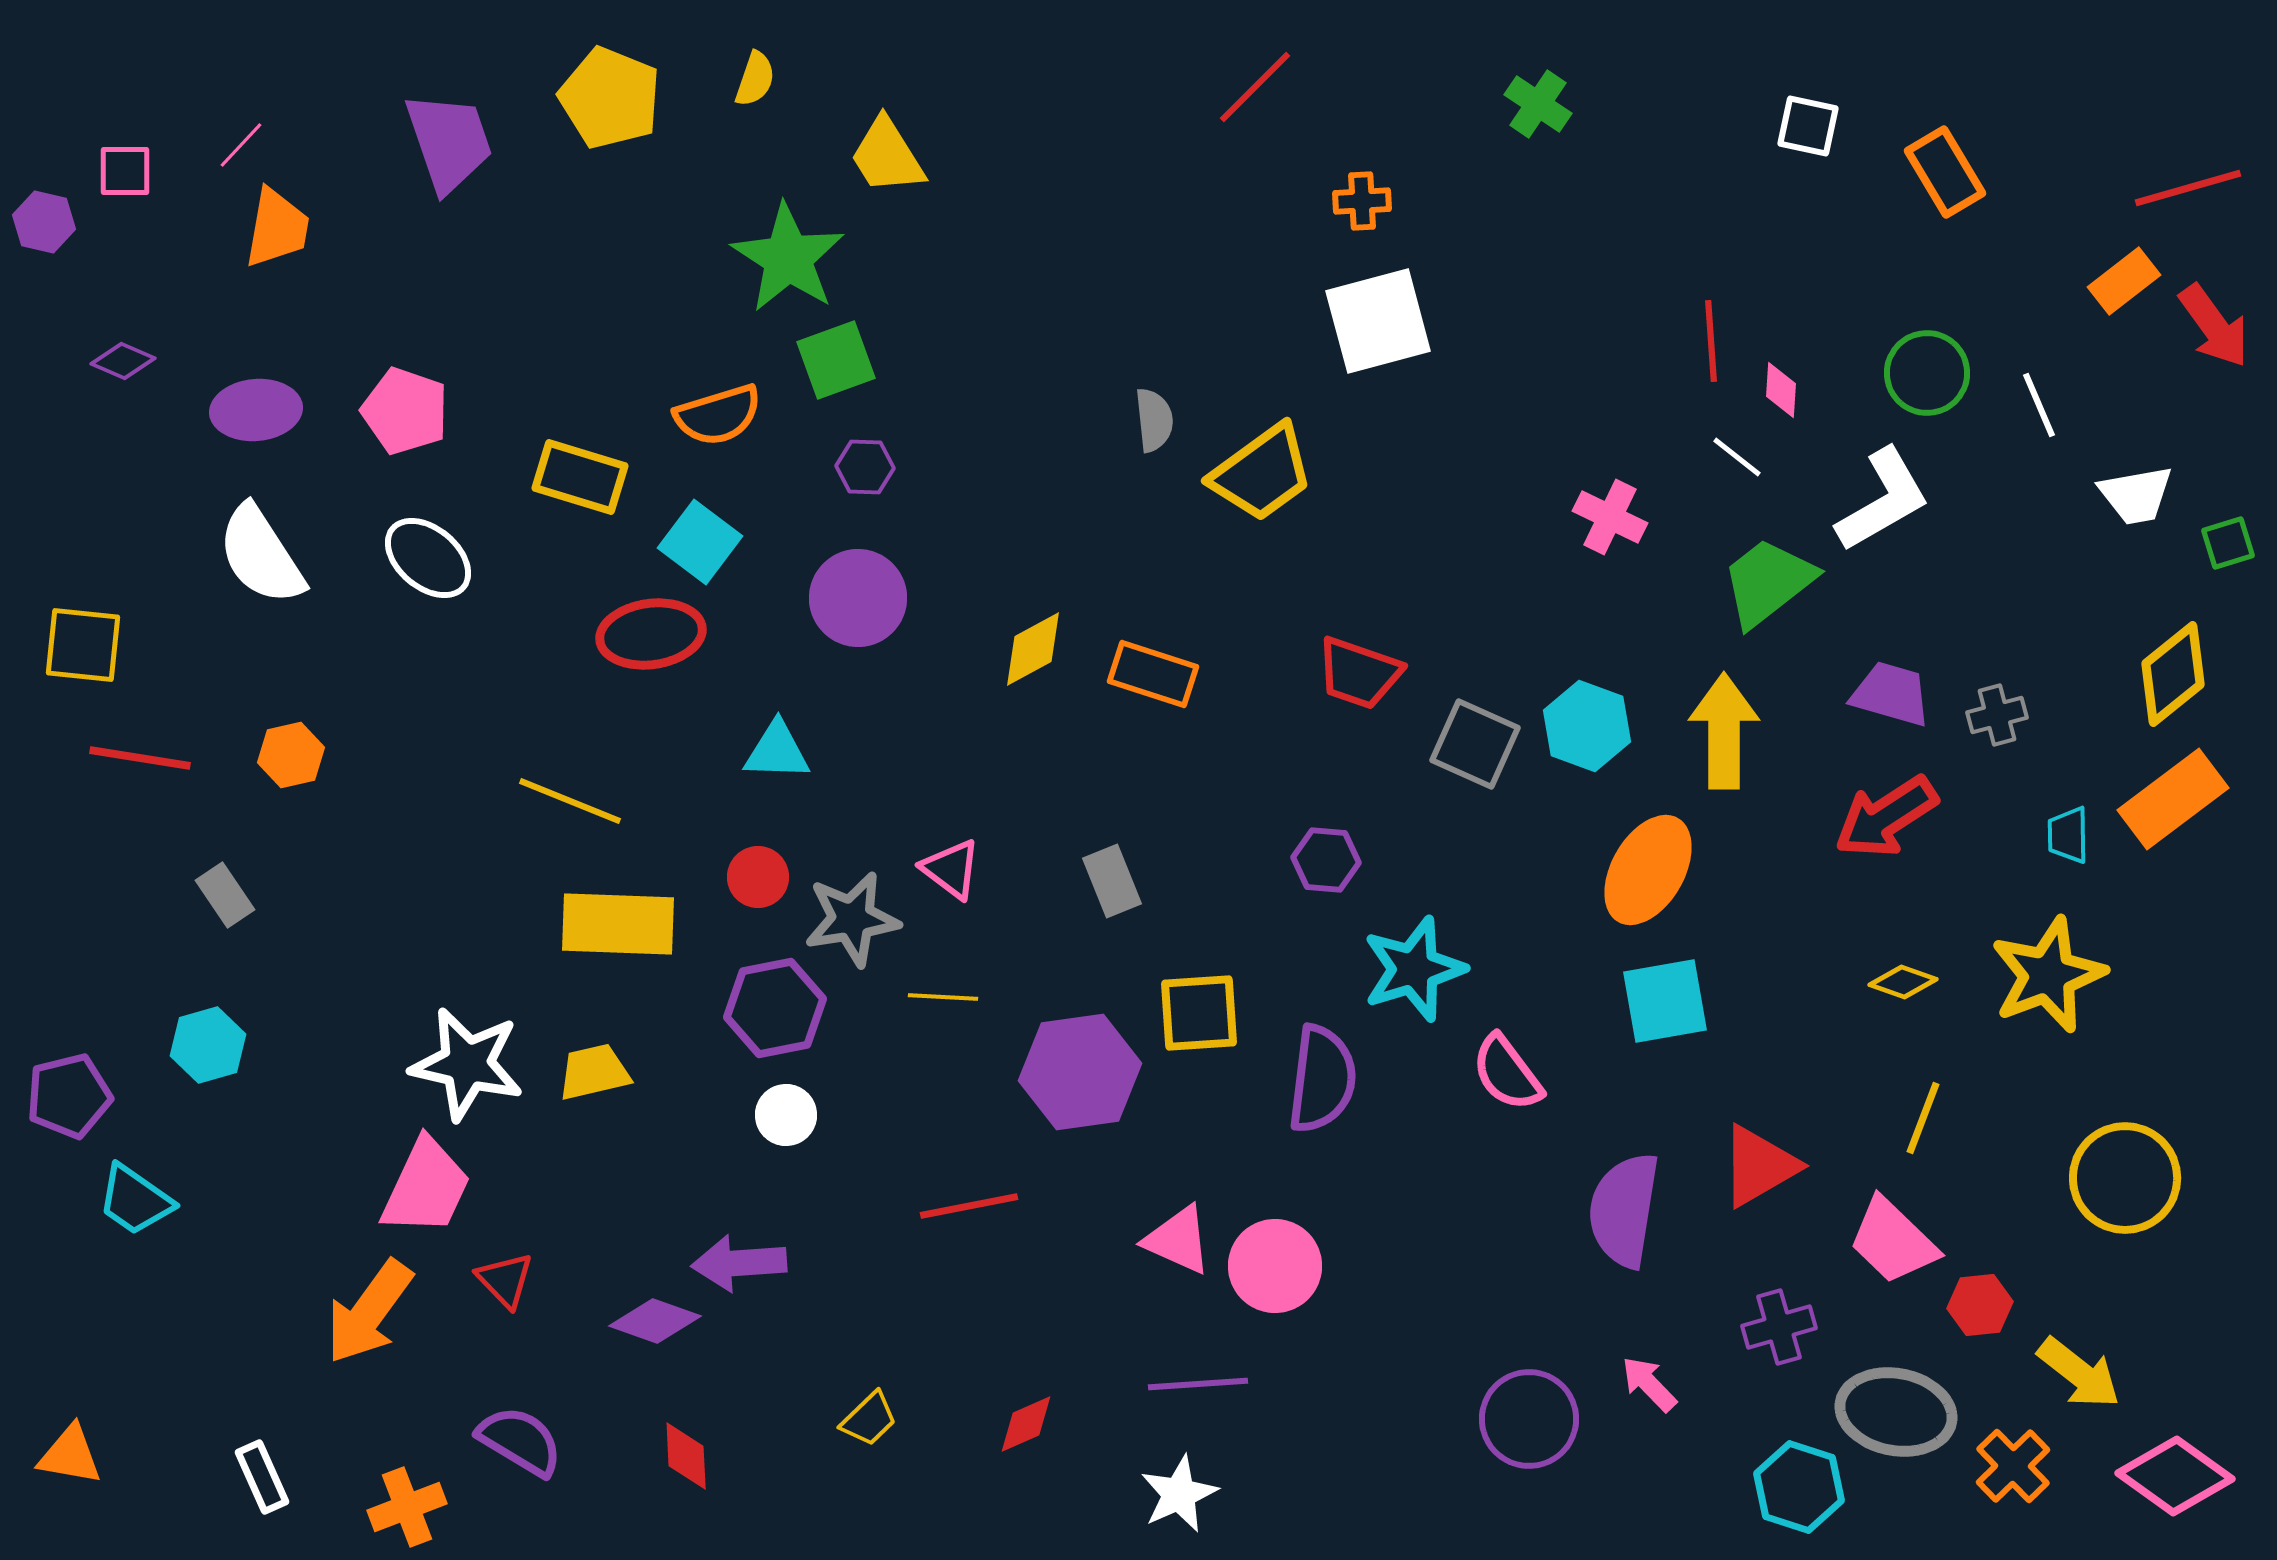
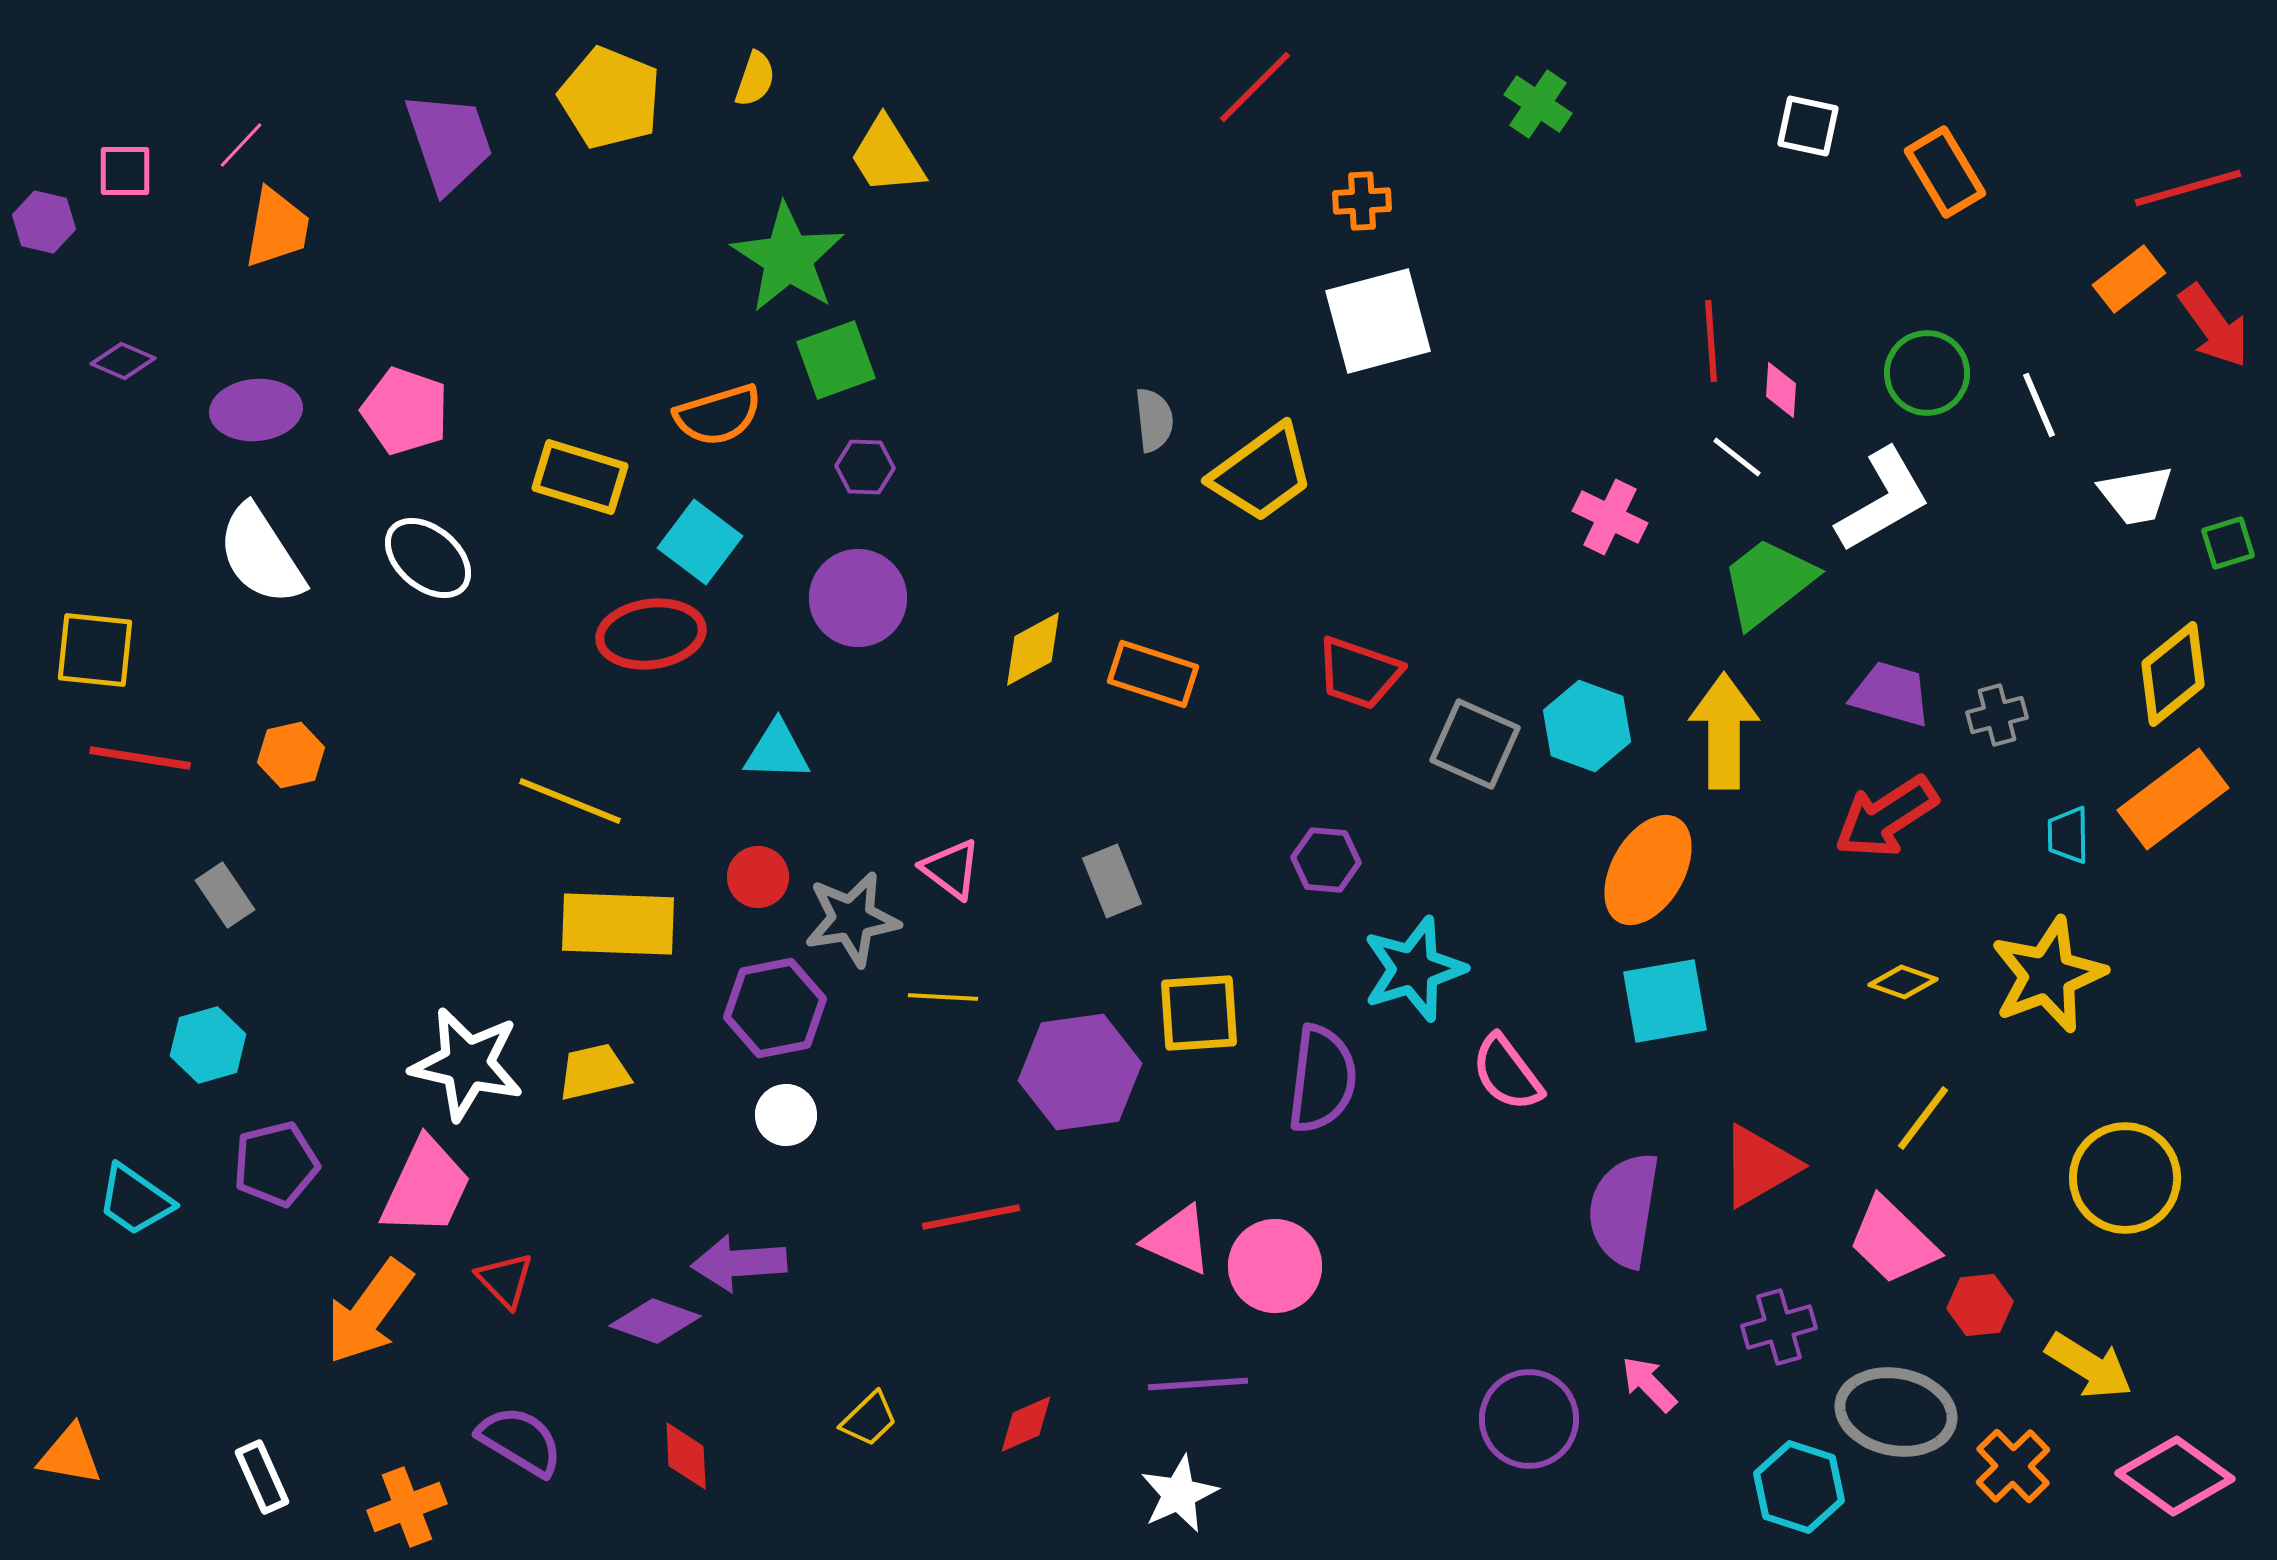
orange rectangle at (2124, 281): moved 5 px right, 2 px up
yellow square at (83, 645): moved 12 px right, 5 px down
purple pentagon at (69, 1096): moved 207 px right, 68 px down
yellow line at (1923, 1118): rotated 16 degrees clockwise
red line at (969, 1206): moved 2 px right, 11 px down
yellow arrow at (2079, 1373): moved 10 px right, 7 px up; rotated 6 degrees counterclockwise
